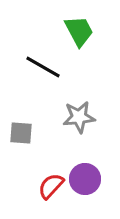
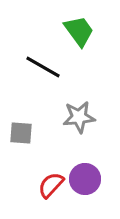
green trapezoid: rotated 8 degrees counterclockwise
red semicircle: moved 1 px up
